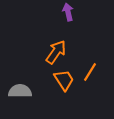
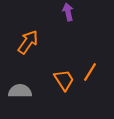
orange arrow: moved 28 px left, 10 px up
